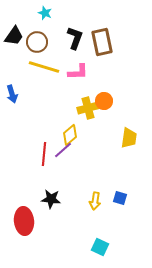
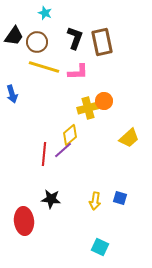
yellow trapezoid: rotated 40 degrees clockwise
